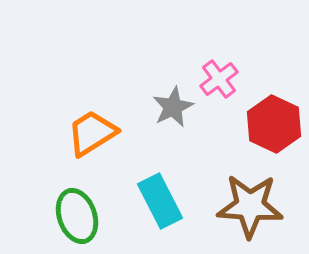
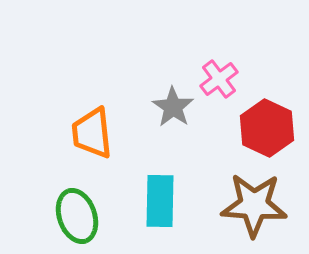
gray star: rotated 12 degrees counterclockwise
red hexagon: moved 7 px left, 4 px down
orange trapezoid: rotated 64 degrees counterclockwise
cyan rectangle: rotated 28 degrees clockwise
brown star: moved 4 px right, 1 px up
